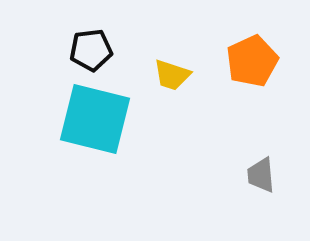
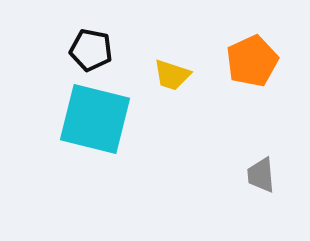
black pentagon: rotated 18 degrees clockwise
